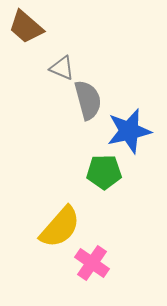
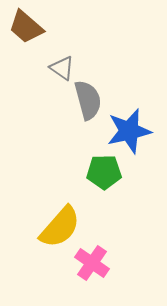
gray triangle: rotated 12 degrees clockwise
